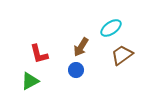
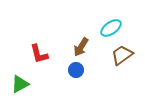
green triangle: moved 10 px left, 3 px down
